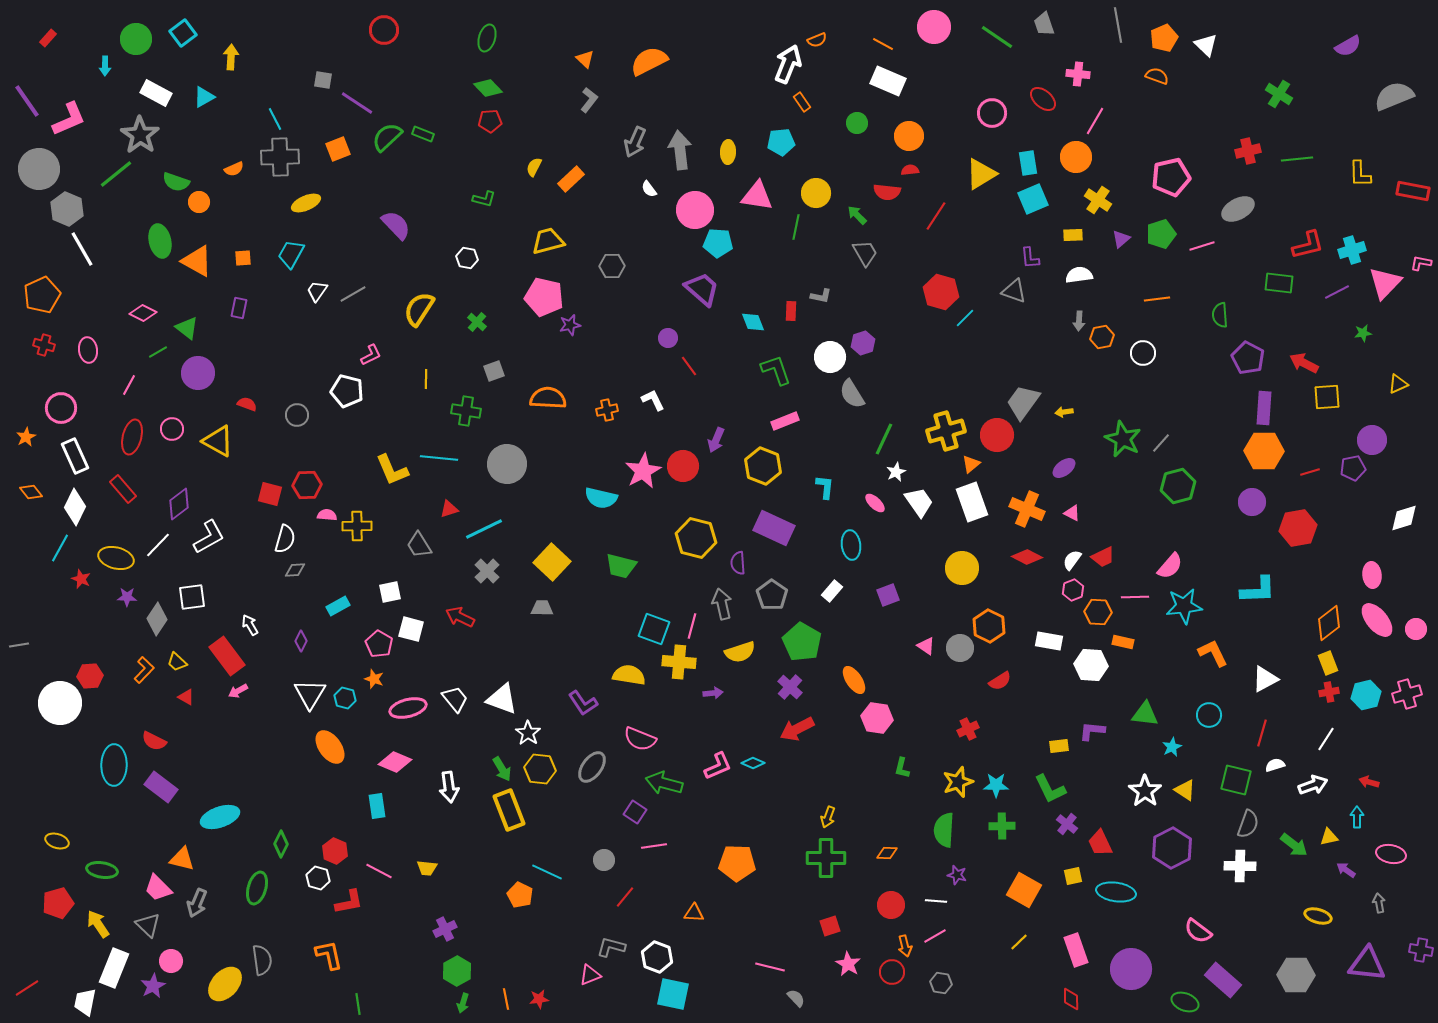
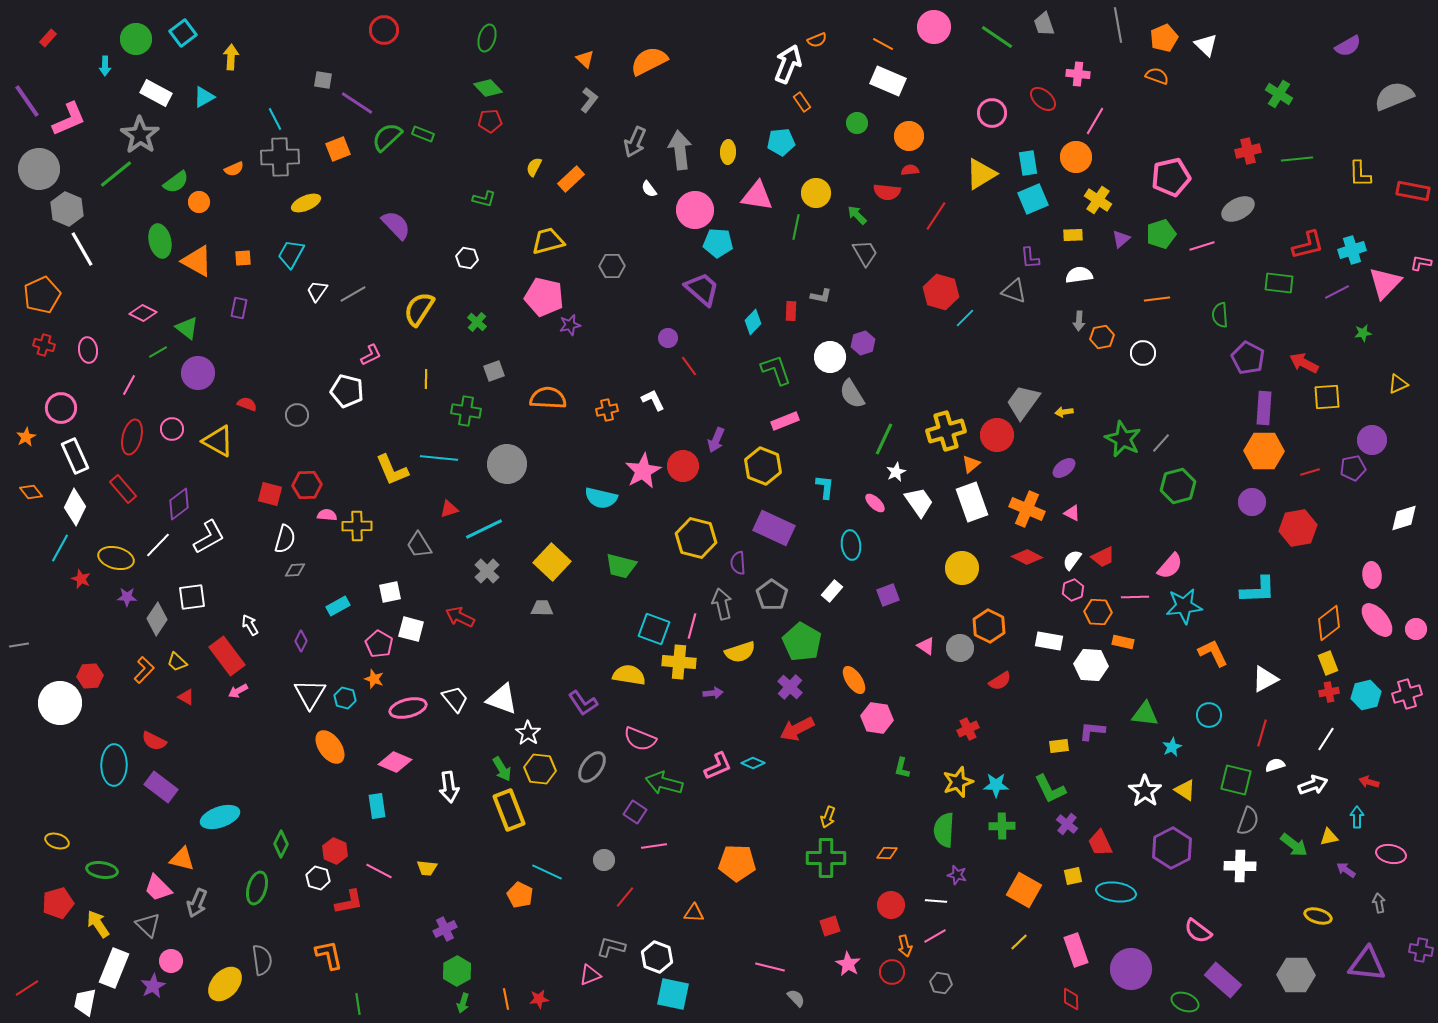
green semicircle at (176, 182): rotated 56 degrees counterclockwise
cyan diamond at (753, 322): rotated 65 degrees clockwise
gray semicircle at (1248, 824): moved 3 px up
